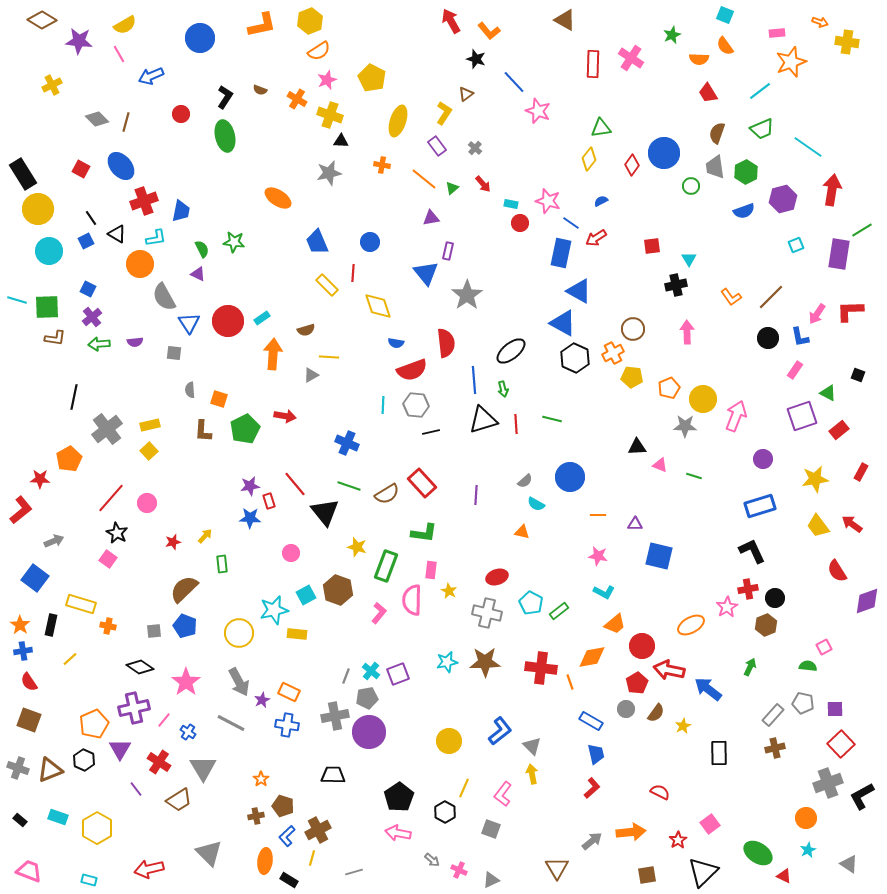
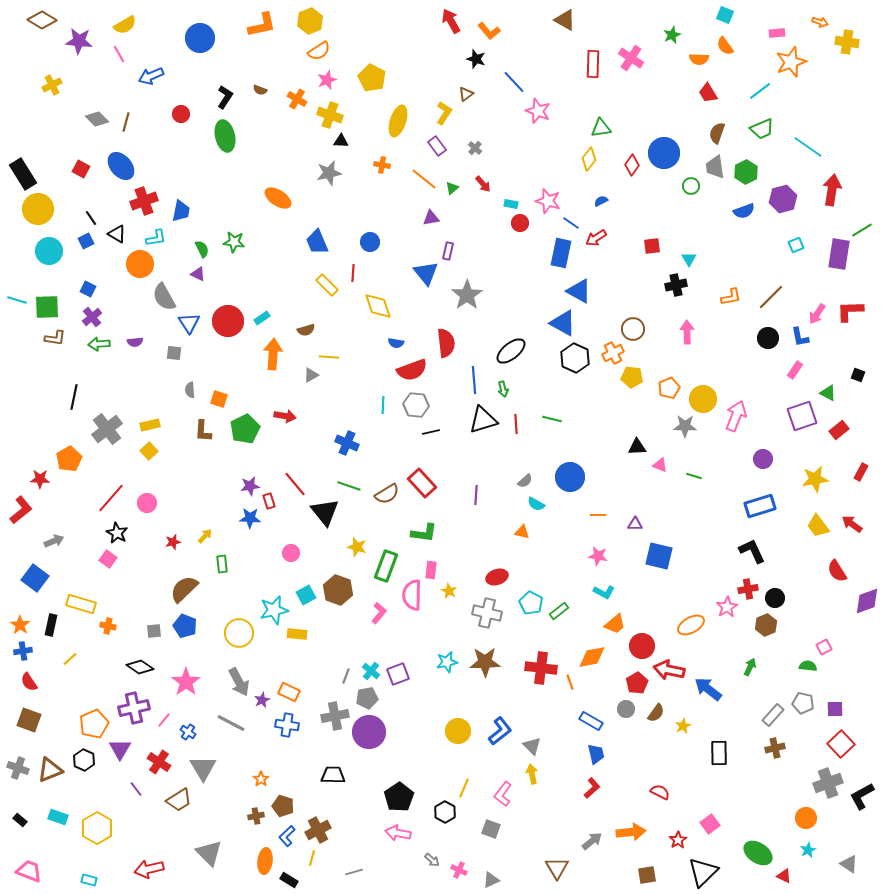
orange L-shape at (731, 297): rotated 65 degrees counterclockwise
pink semicircle at (412, 600): moved 5 px up
yellow circle at (449, 741): moved 9 px right, 10 px up
